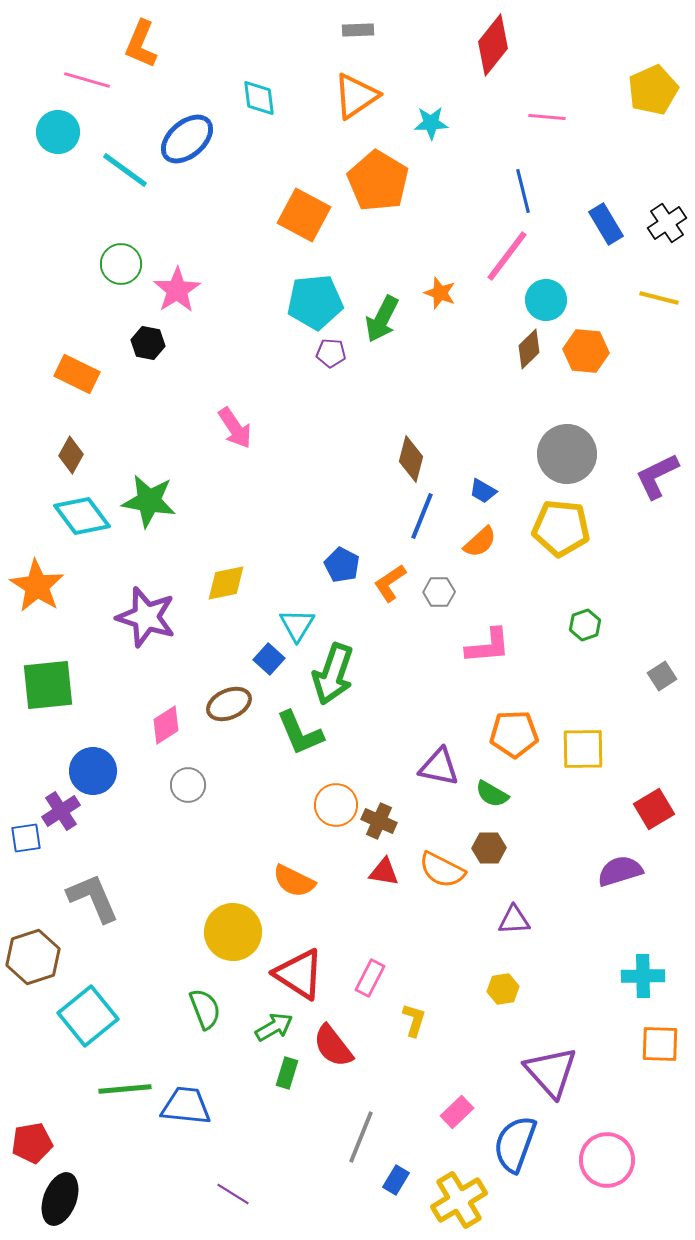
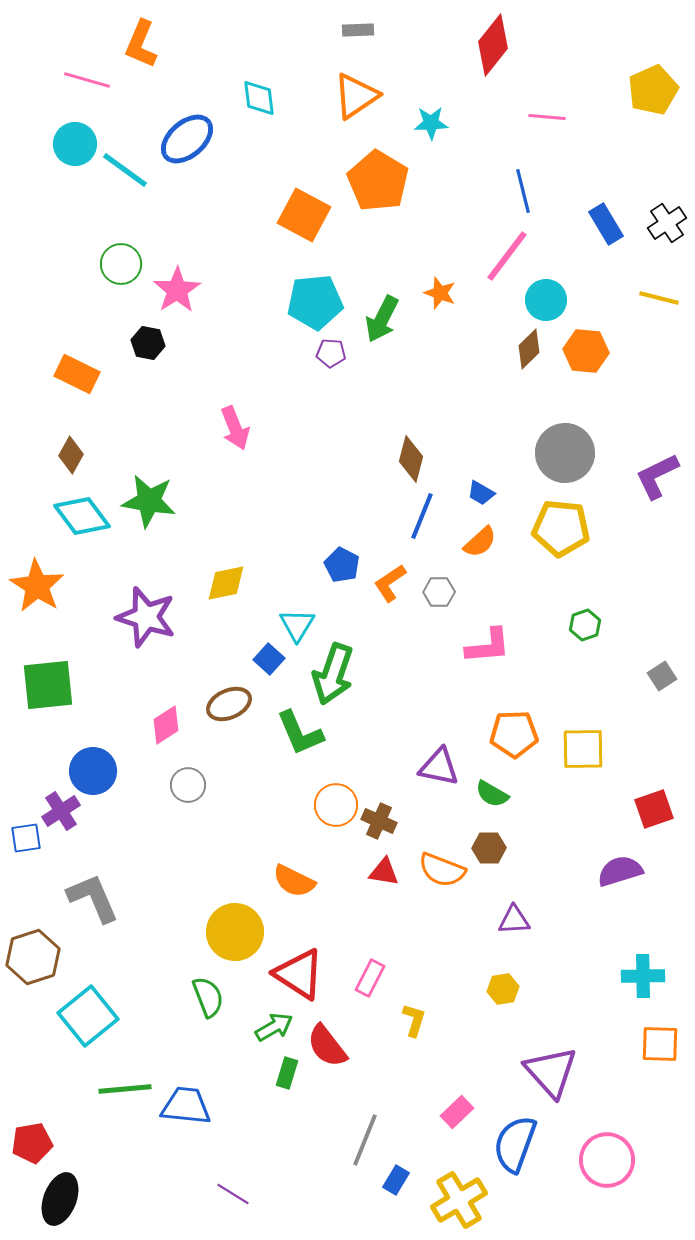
cyan circle at (58, 132): moved 17 px right, 12 px down
pink arrow at (235, 428): rotated 12 degrees clockwise
gray circle at (567, 454): moved 2 px left, 1 px up
blue trapezoid at (483, 491): moved 2 px left, 2 px down
red square at (654, 809): rotated 12 degrees clockwise
orange semicircle at (442, 870): rotated 6 degrees counterclockwise
yellow circle at (233, 932): moved 2 px right
green semicircle at (205, 1009): moved 3 px right, 12 px up
red semicircle at (333, 1046): moved 6 px left
gray line at (361, 1137): moved 4 px right, 3 px down
